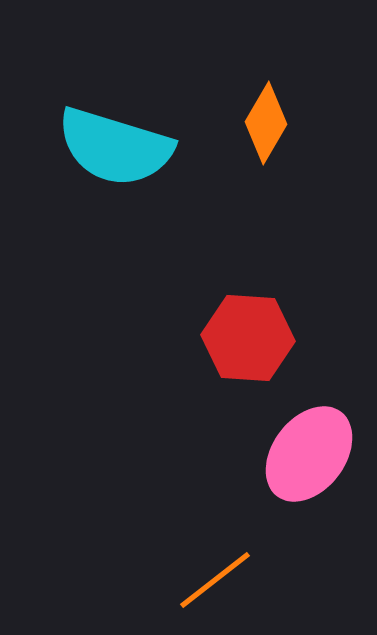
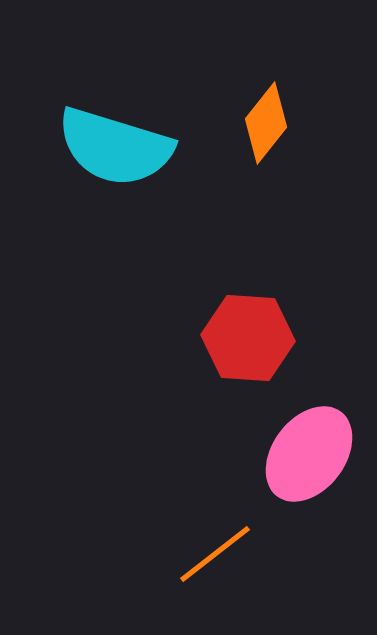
orange diamond: rotated 8 degrees clockwise
orange line: moved 26 px up
